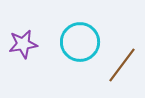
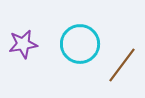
cyan circle: moved 2 px down
